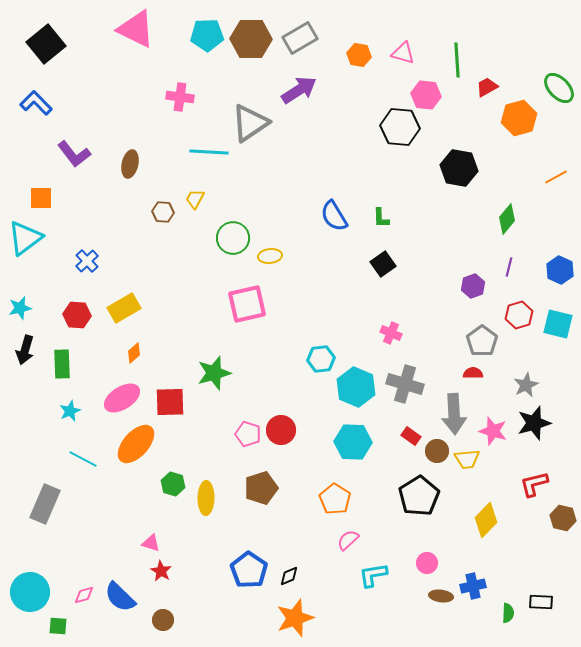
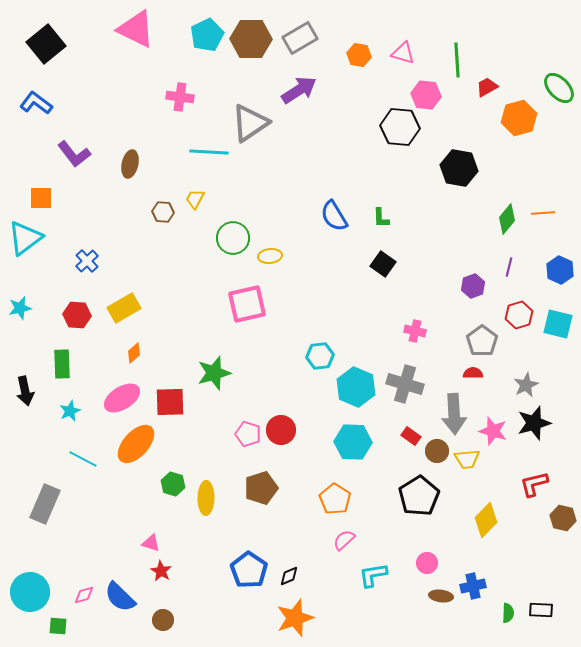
cyan pentagon at (207, 35): rotated 24 degrees counterclockwise
blue L-shape at (36, 103): rotated 8 degrees counterclockwise
orange line at (556, 177): moved 13 px left, 36 px down; rotated 25 degrees clockwise
black square at (383, 264): rotated 20 degrees counterclockwise
pink cross at (391, 333): moved 24 px right, 2 px up; rotated 10 degrees counterclockwise
black arrow at (25, 350): moved 41 px down; rotated 28 degrees counterclockwise
cyan hexagon at (321, 359): moved 1 px left, 3 px up
pink semicircle at (348, 540): moved 4 px left
black rectangle at (541, 602): moved 8 px down
